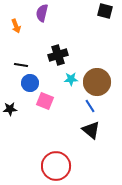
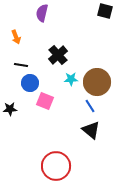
orange arrow: moved 11 px down
black cross: rotated 24 degrees counterclockwise
